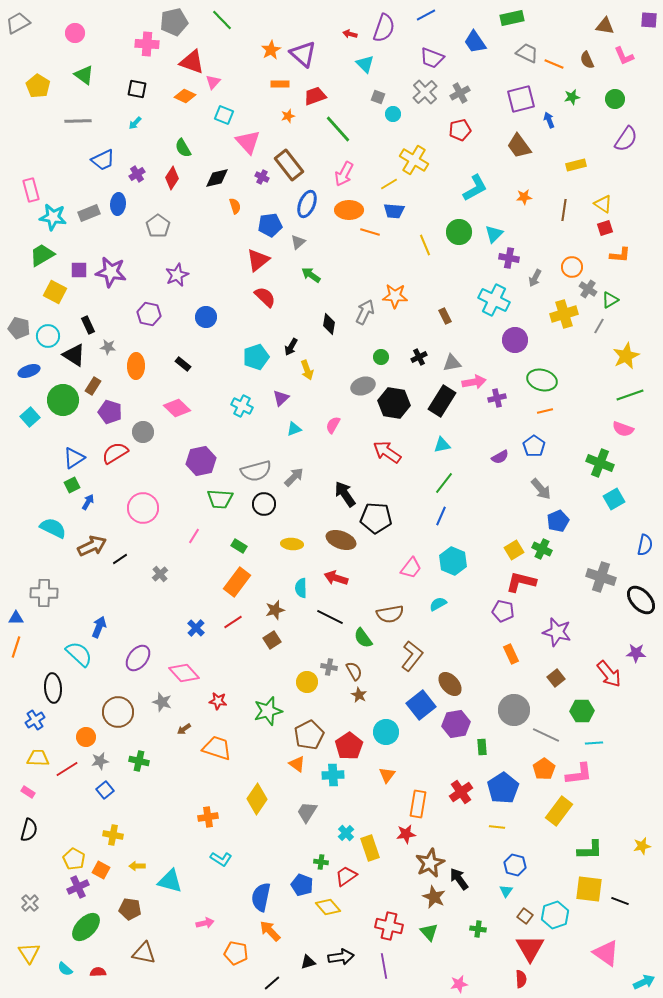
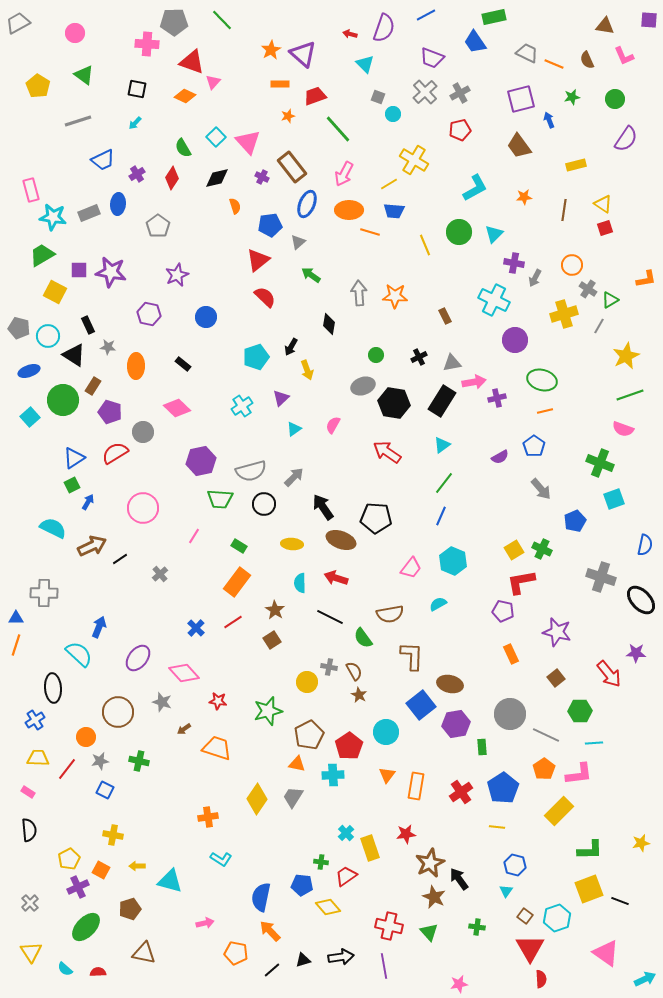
green rectangle at (512, 18): moved 18 px left, 1 px up
gray pentagon at (174, 22): rotated 12 degrees clockwise
cyan square at (224, 115): moved 8 px left, 22 px down; rotated 24 degrees clockwise
gray line at (78, 121): rotated 16 degrees counterclockwise
brown rectangle at (289, 165): moved 3 px right, 2 px down
orange L-shape at (620, 255): moved 26 px right, 24 px down; rotated 15 degrees counterclockwise
purple cross at (509, 258): moved 5 px right, 5 px down
orange circle at (572, 267): moved 2 px up
gray arrow at (365, 312): moved 6 px left, 19 px up; rotated 30 degrees counterclockwise
green circle at (381, 357): moved 5 px left, 2 px up
cyan cross at (242, 406): rotated 30 degrees clockwise
cyan triangle at (294, 429): rotated 14 degrees counterclockwise
cyan triangle at (442, 445): rotated 24 degrees counterclockwise
gray semicircle at (256, 471): moved 5 px left
black arrow at (345, 494): moved 22 px left, 13 px down
cyan square at (614, 499): rotated 10 degrees clockwise
blue pentagon at (558, 521): moved 17 px right
red L-shape at (521, 582): rotated 24 degrees counterclockwise
cyan semicircle at (301, 588): moved 1 px left, 5 px up
brown star at (275, 610): rotated 24 degrees counterclockwise
orange line at (16, 647): moved 2 px up
brown L-shape at (412, 656): rotated 36 degrees counterclockwise
brown ellipse at (450, 684): rotated 35 degrees counterclockwise
gray circle at (514, 710): moved 4 px left, 4 px down
green hexagon at (582, 711): moved 2 px left
orange triangle at (297, 764): rotated 24 degrees counterclockwise
red line at (67, 769): rotated 20 degrees counterclockwise
blue square at (105, 790): rotated 24 degrees counterclockwise
orange rectangle at (418, 804): moved 2 px left, 18 px up
yellow rectangle at (559, 811): rotated 8 degrees clockwise
gray trapezoid at (307, 812): moved 14 px left, 15 px up
black semicircle at (29, 830): rotated 20 degrees counterclockwise
yellow star at (642, 846): moved 1 px left, 3 px up
yellow pentagon at (74, 859): moved 5 px left; rotated 15 degrees clockwise
blue pentagon at (302, 885): rotated 15 degrees counterclockwise
yellow square at (589, 889): rotated 28 degrees counterclockwise
brown pentagon at (130, 909): rotated 25 degrees counterclockwise
cyan hexagon at (555, 915): moved 2 px right, 3 px down
green cross at (478, 929): moved 1 px left, 2 px up
yellow triangle at (29, 953): moved 2 px right, 1 px up
black triangle at (308, 962): moved 5 px left, 2 px up
red semicircle at (521, 979): moved 20 px right
cyan arrow at (644, 982): moved 1 px right, 3 px up
black line at (272, 983): moved 13 px up
